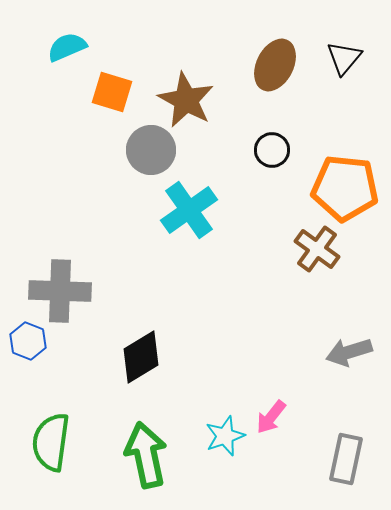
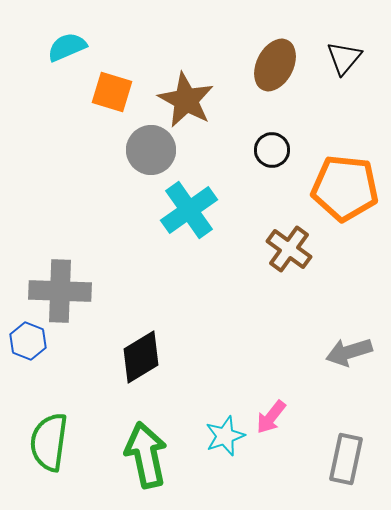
brown cross: moved 28 px left
green semicircle: moved 2 px left
